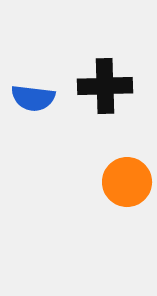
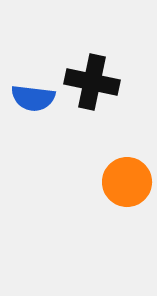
black cross: moved 13 px left, 4 px up; rotated 14 degrees clockwise
